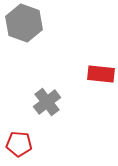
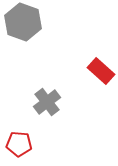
gray hexagon: moved 1 px left, 1 px up
red rectangle: moved 3 px up; rotated 36 degrees clockwise
